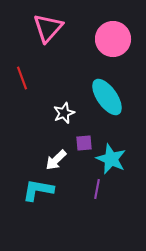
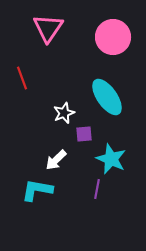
pink triangle: rotated 8 degrees counterclockwise
pink circle: moved 2 px up
purple square: moved 9 px up
cyan L-shape: moved 1 px left
